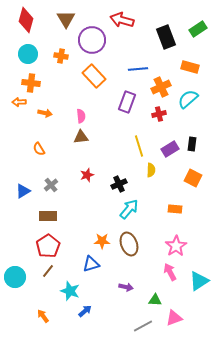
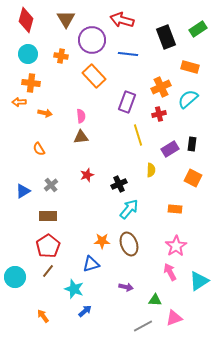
blue line at (138, 69): moved 10 px left, 15 px up; rotated 12 degrees clockwise
yellow line at (139, 146): moved 1 px left, 11 px up
cyan star at (70, 291): moved 4 px right, 2 px up
